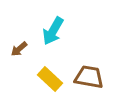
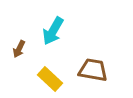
brown arrow: rotated 24 degrees counterclockwise
brown trapezoid: moved 4 px right, 7 px up
